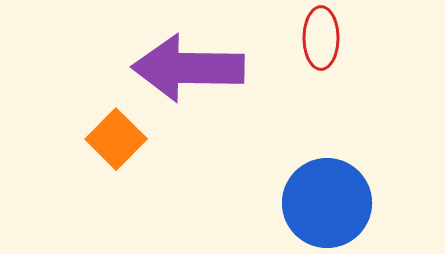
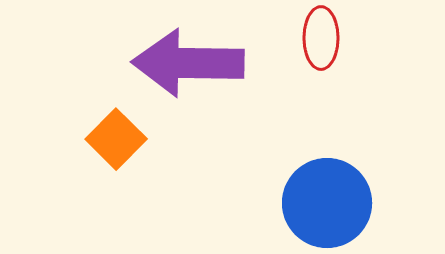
purple arrow: moved 5 px up
